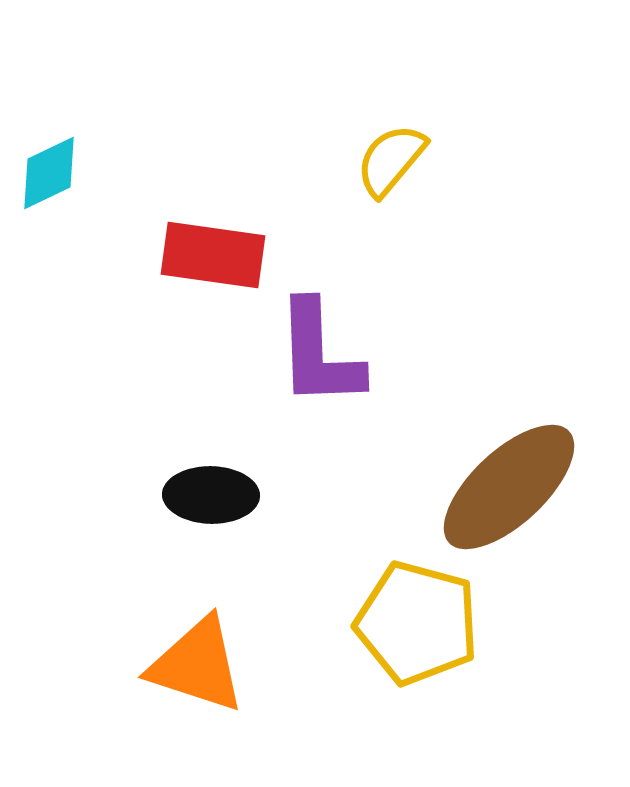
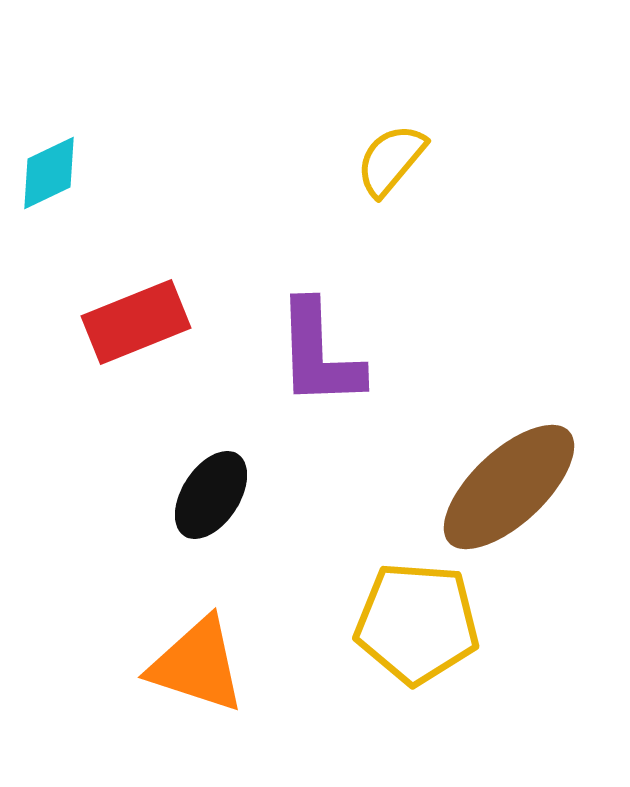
red rectangle: moved 77 px left, 67 px down; rotated 30 degrees counterclockwise
black ellipse: rotated 58 degrees counterclockwise
yellow pentagon: rotated 11 degrees counterclockwise
